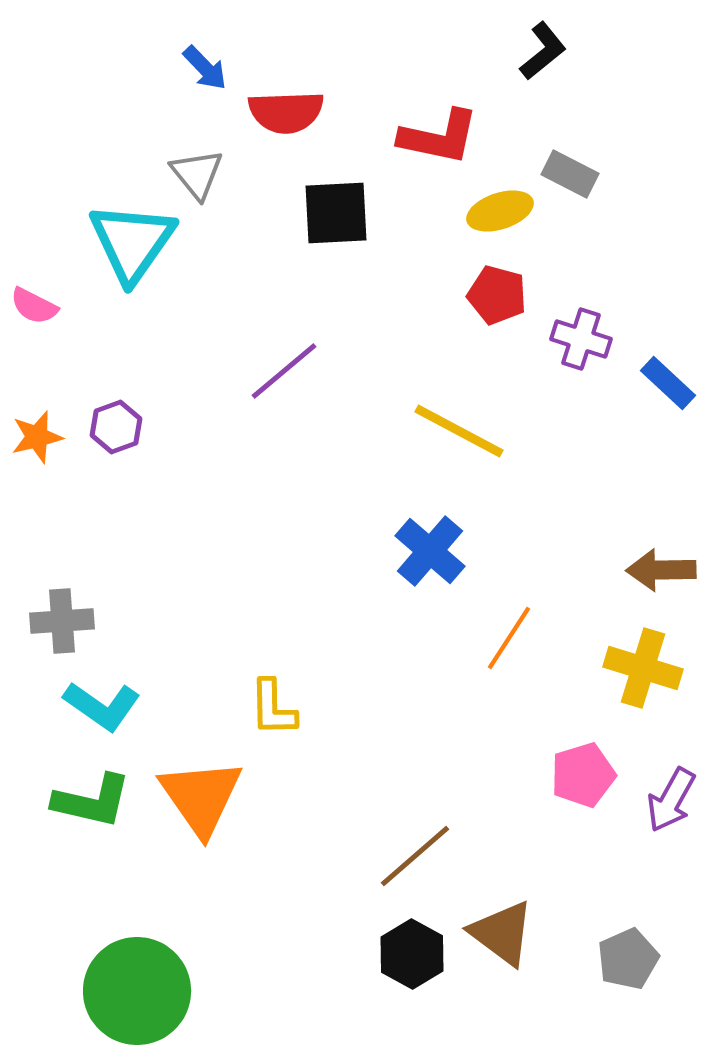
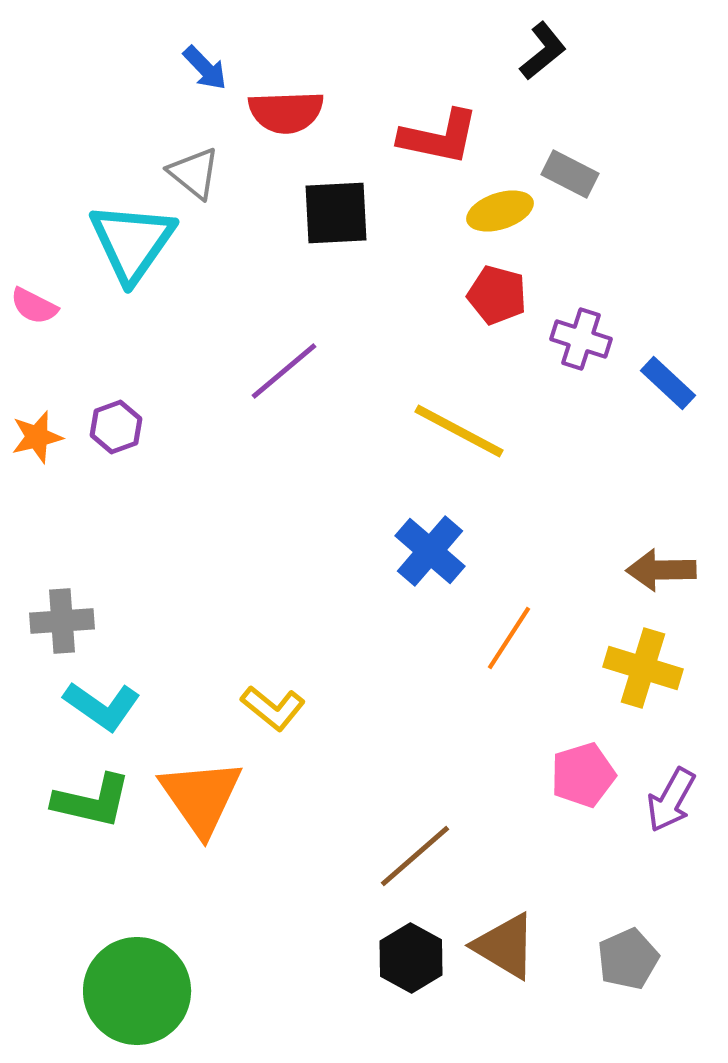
gray triangle: moved 3 px left, 1 px up; rotated 12 degrees counterclockwise
yellow L-shape: rotated 50 degrees counterclockwise
brown triangle: moved 3 px right, 13 px down; rotated 6 degrees counterclockwise
black hexagon: moved 1 px left, 4 px down
